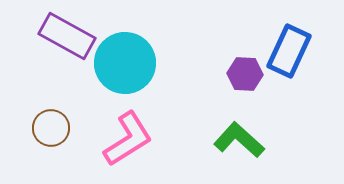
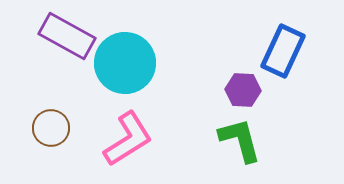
blue rectangle: moved 6 px left
purple hexagon: moved 2 px left, 16 px down
green L-shape: moved 1 px right; rotated 33 degrees clockwise
